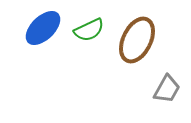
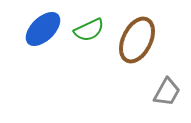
blue ellipse: moved 1 px down
gray trapezoid: moved 3 px down
